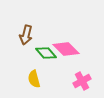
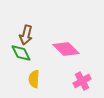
green diamond: moved 25 px left; rotated 15 degrees clockwise
yellow semicircle: rotated 18 degrees clockwise
